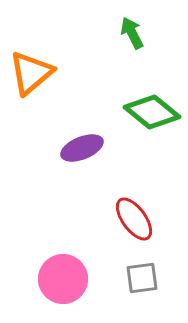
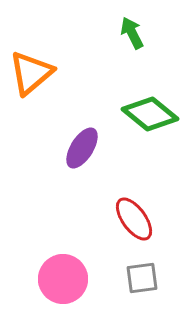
green diamond: moved 2 px left, 2 px down
purple ellipse: rotated 36 degrees counterclockwise
